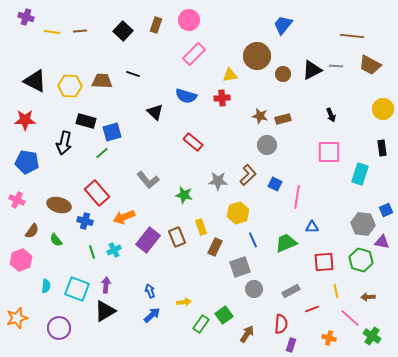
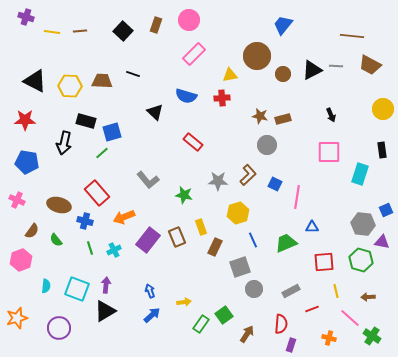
black rectangle at (382, 148): moved 2 px down
green line at (92, 252): moved 2 px left, 4 px up
